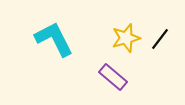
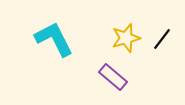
black line: moved 2 px right
